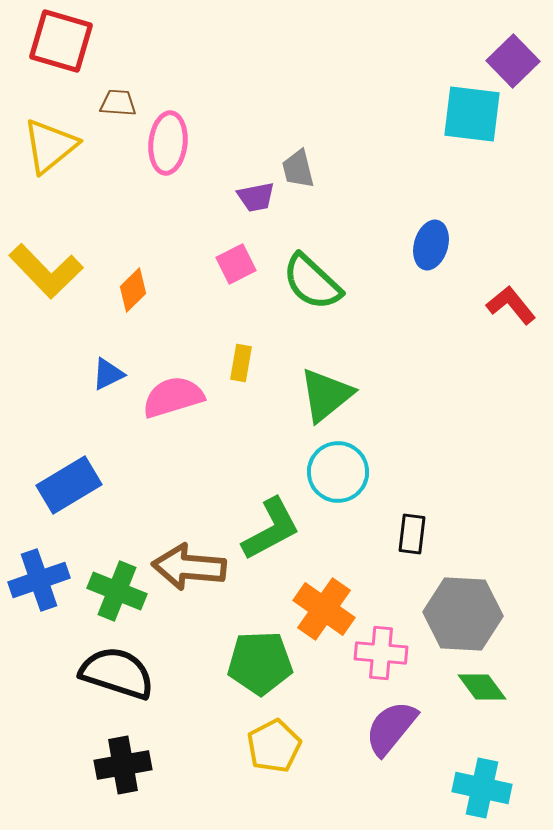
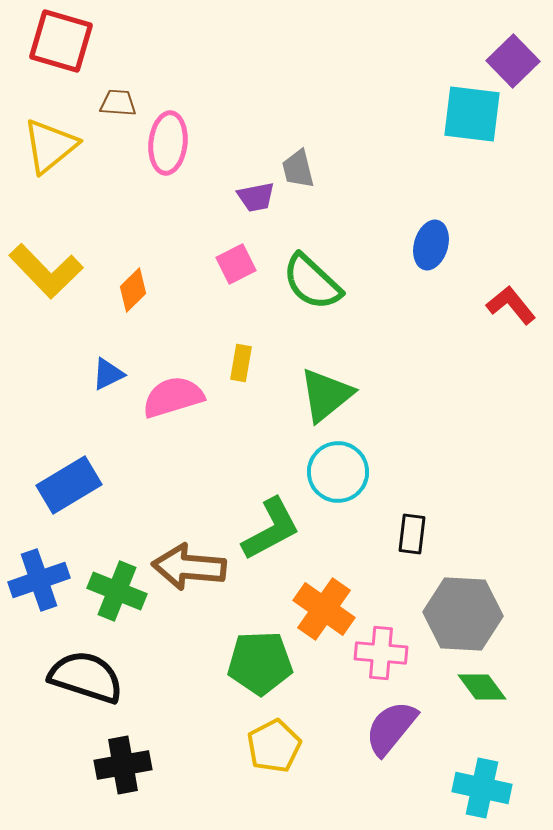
black semicircle: moved 31 px left, 4 px down
